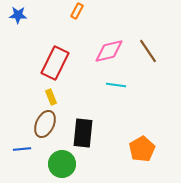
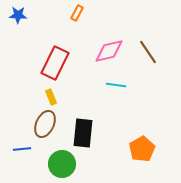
orange rectangle: moved 2 px down
brown line: moved 1 px down
